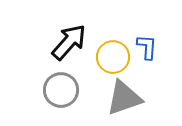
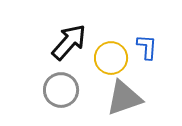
yellow circle: moved 2 px left, 1 px down
